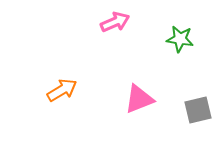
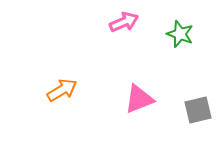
pink arrow: moved 9 px right
green star: moved 5 px up; rotated 12 degrees clockwise
